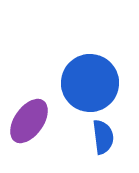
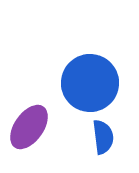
purple ellipse: moved 6 px down
